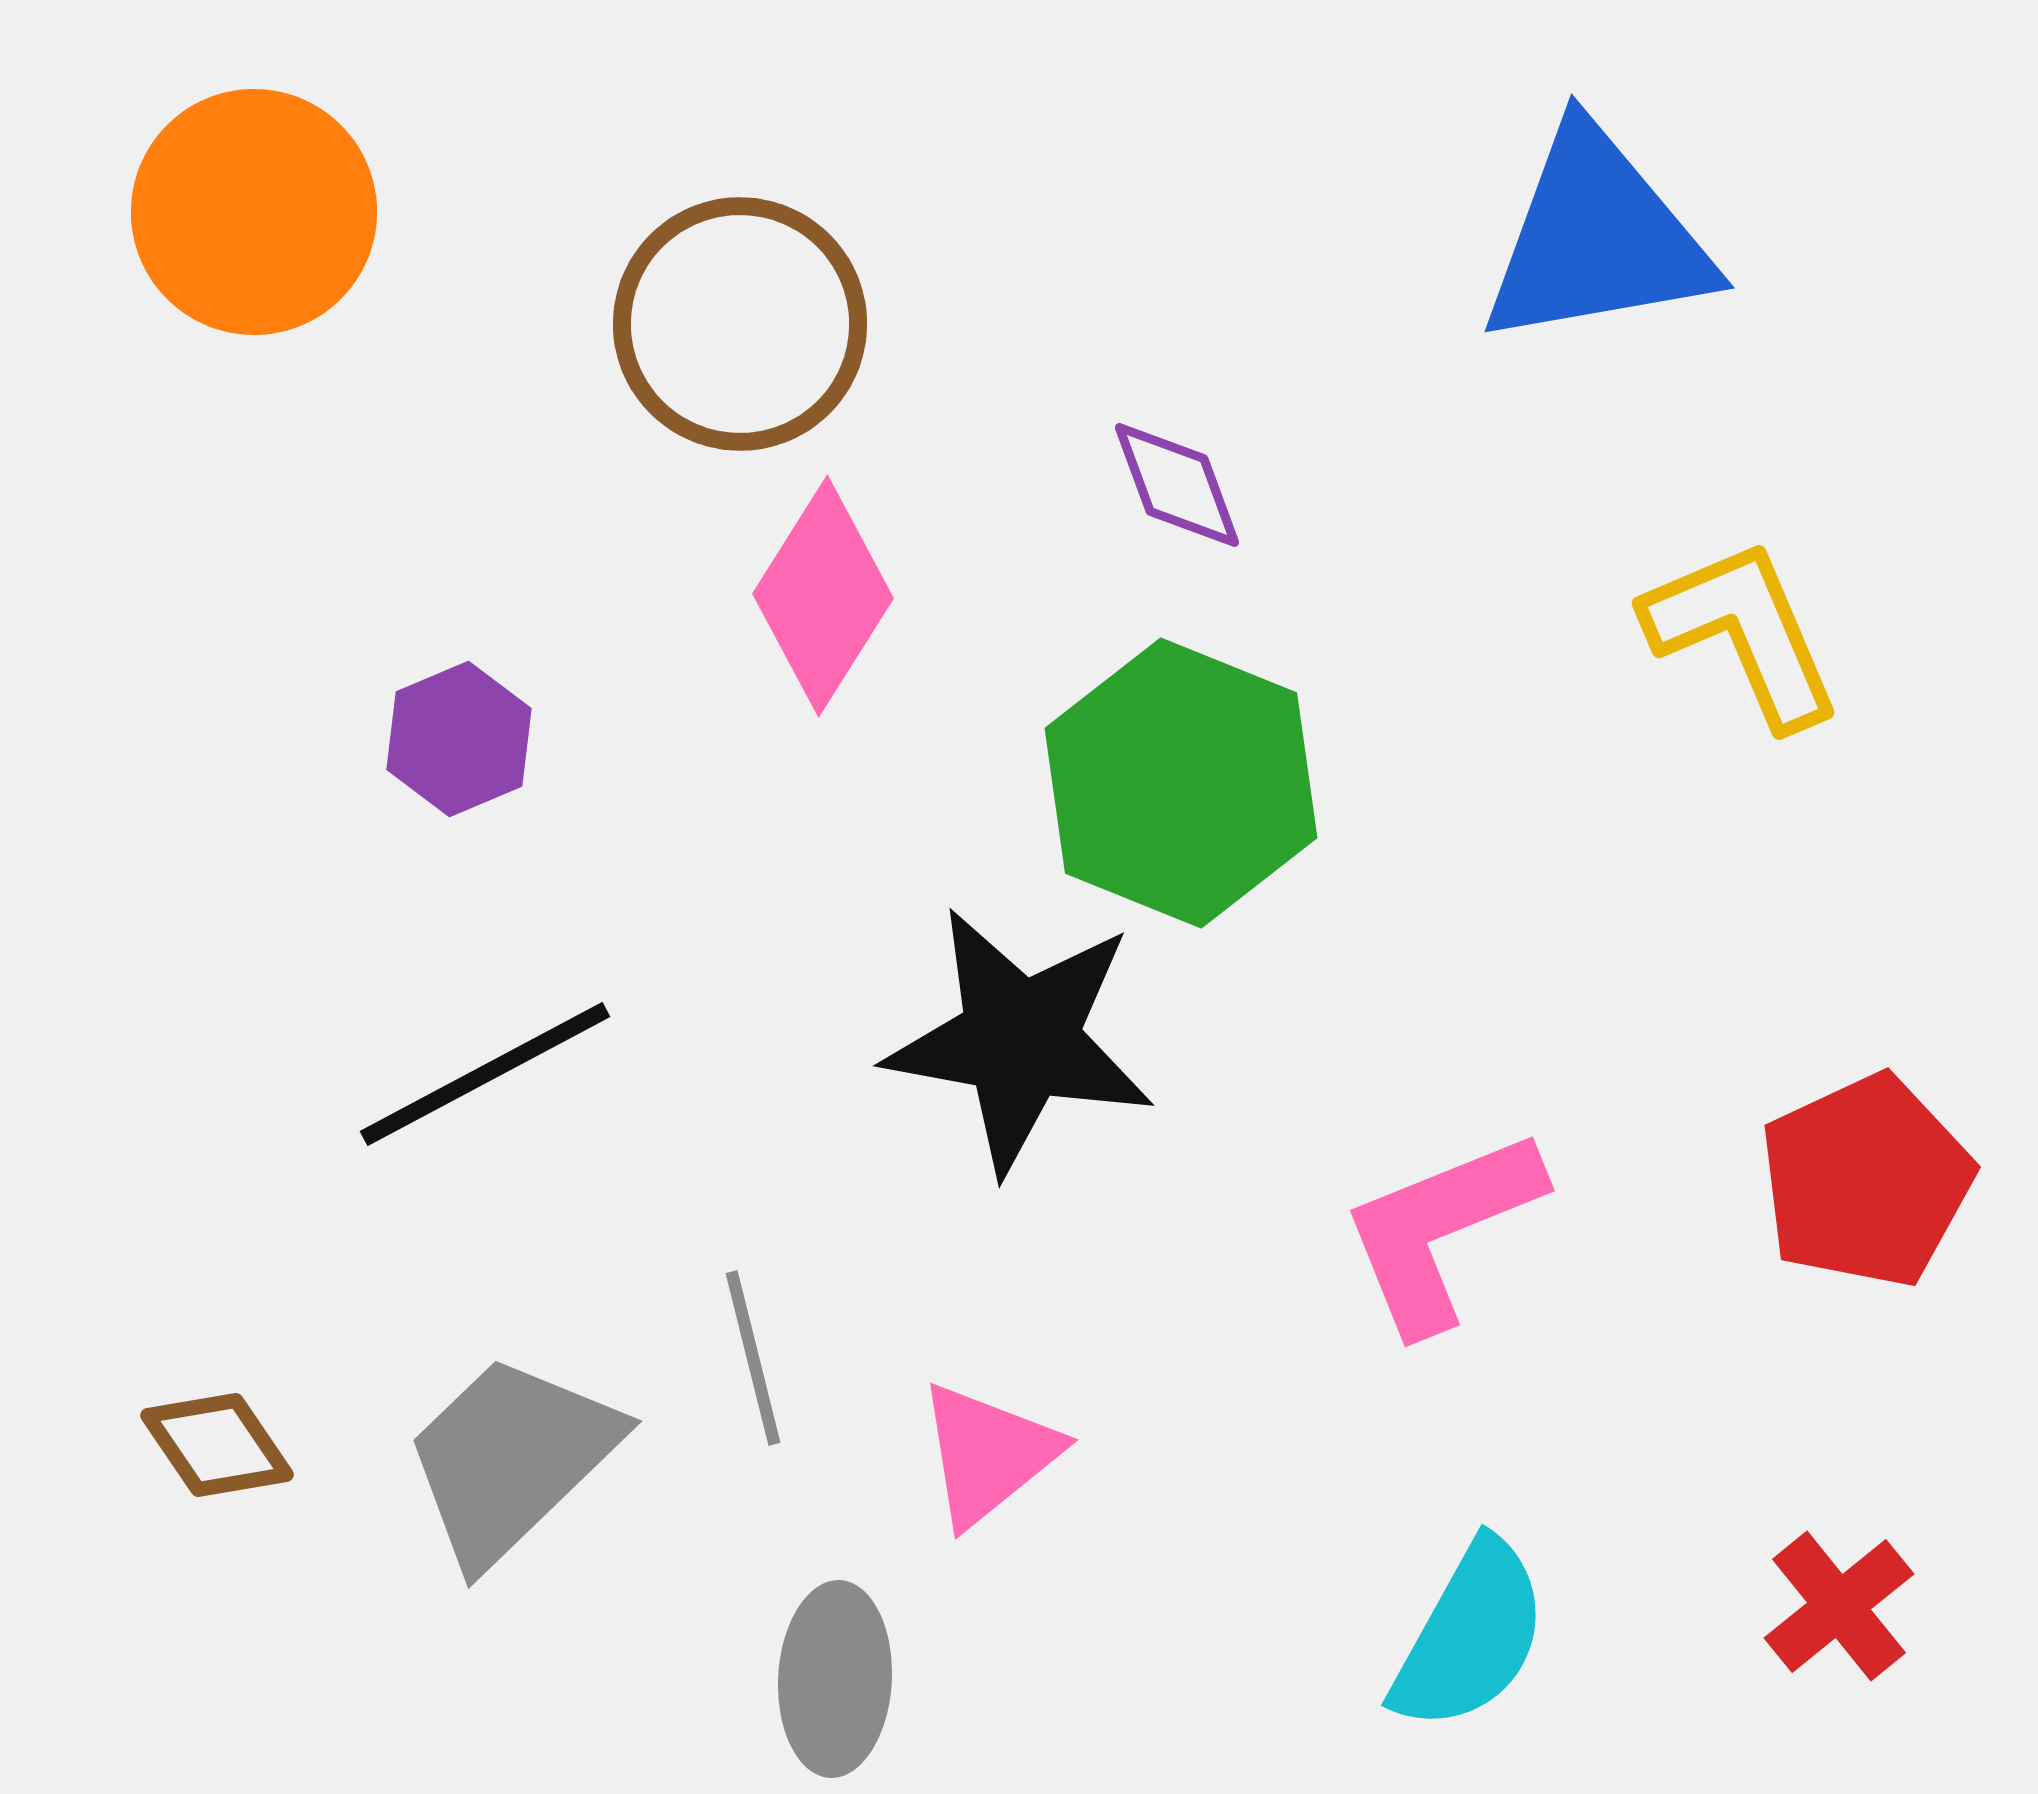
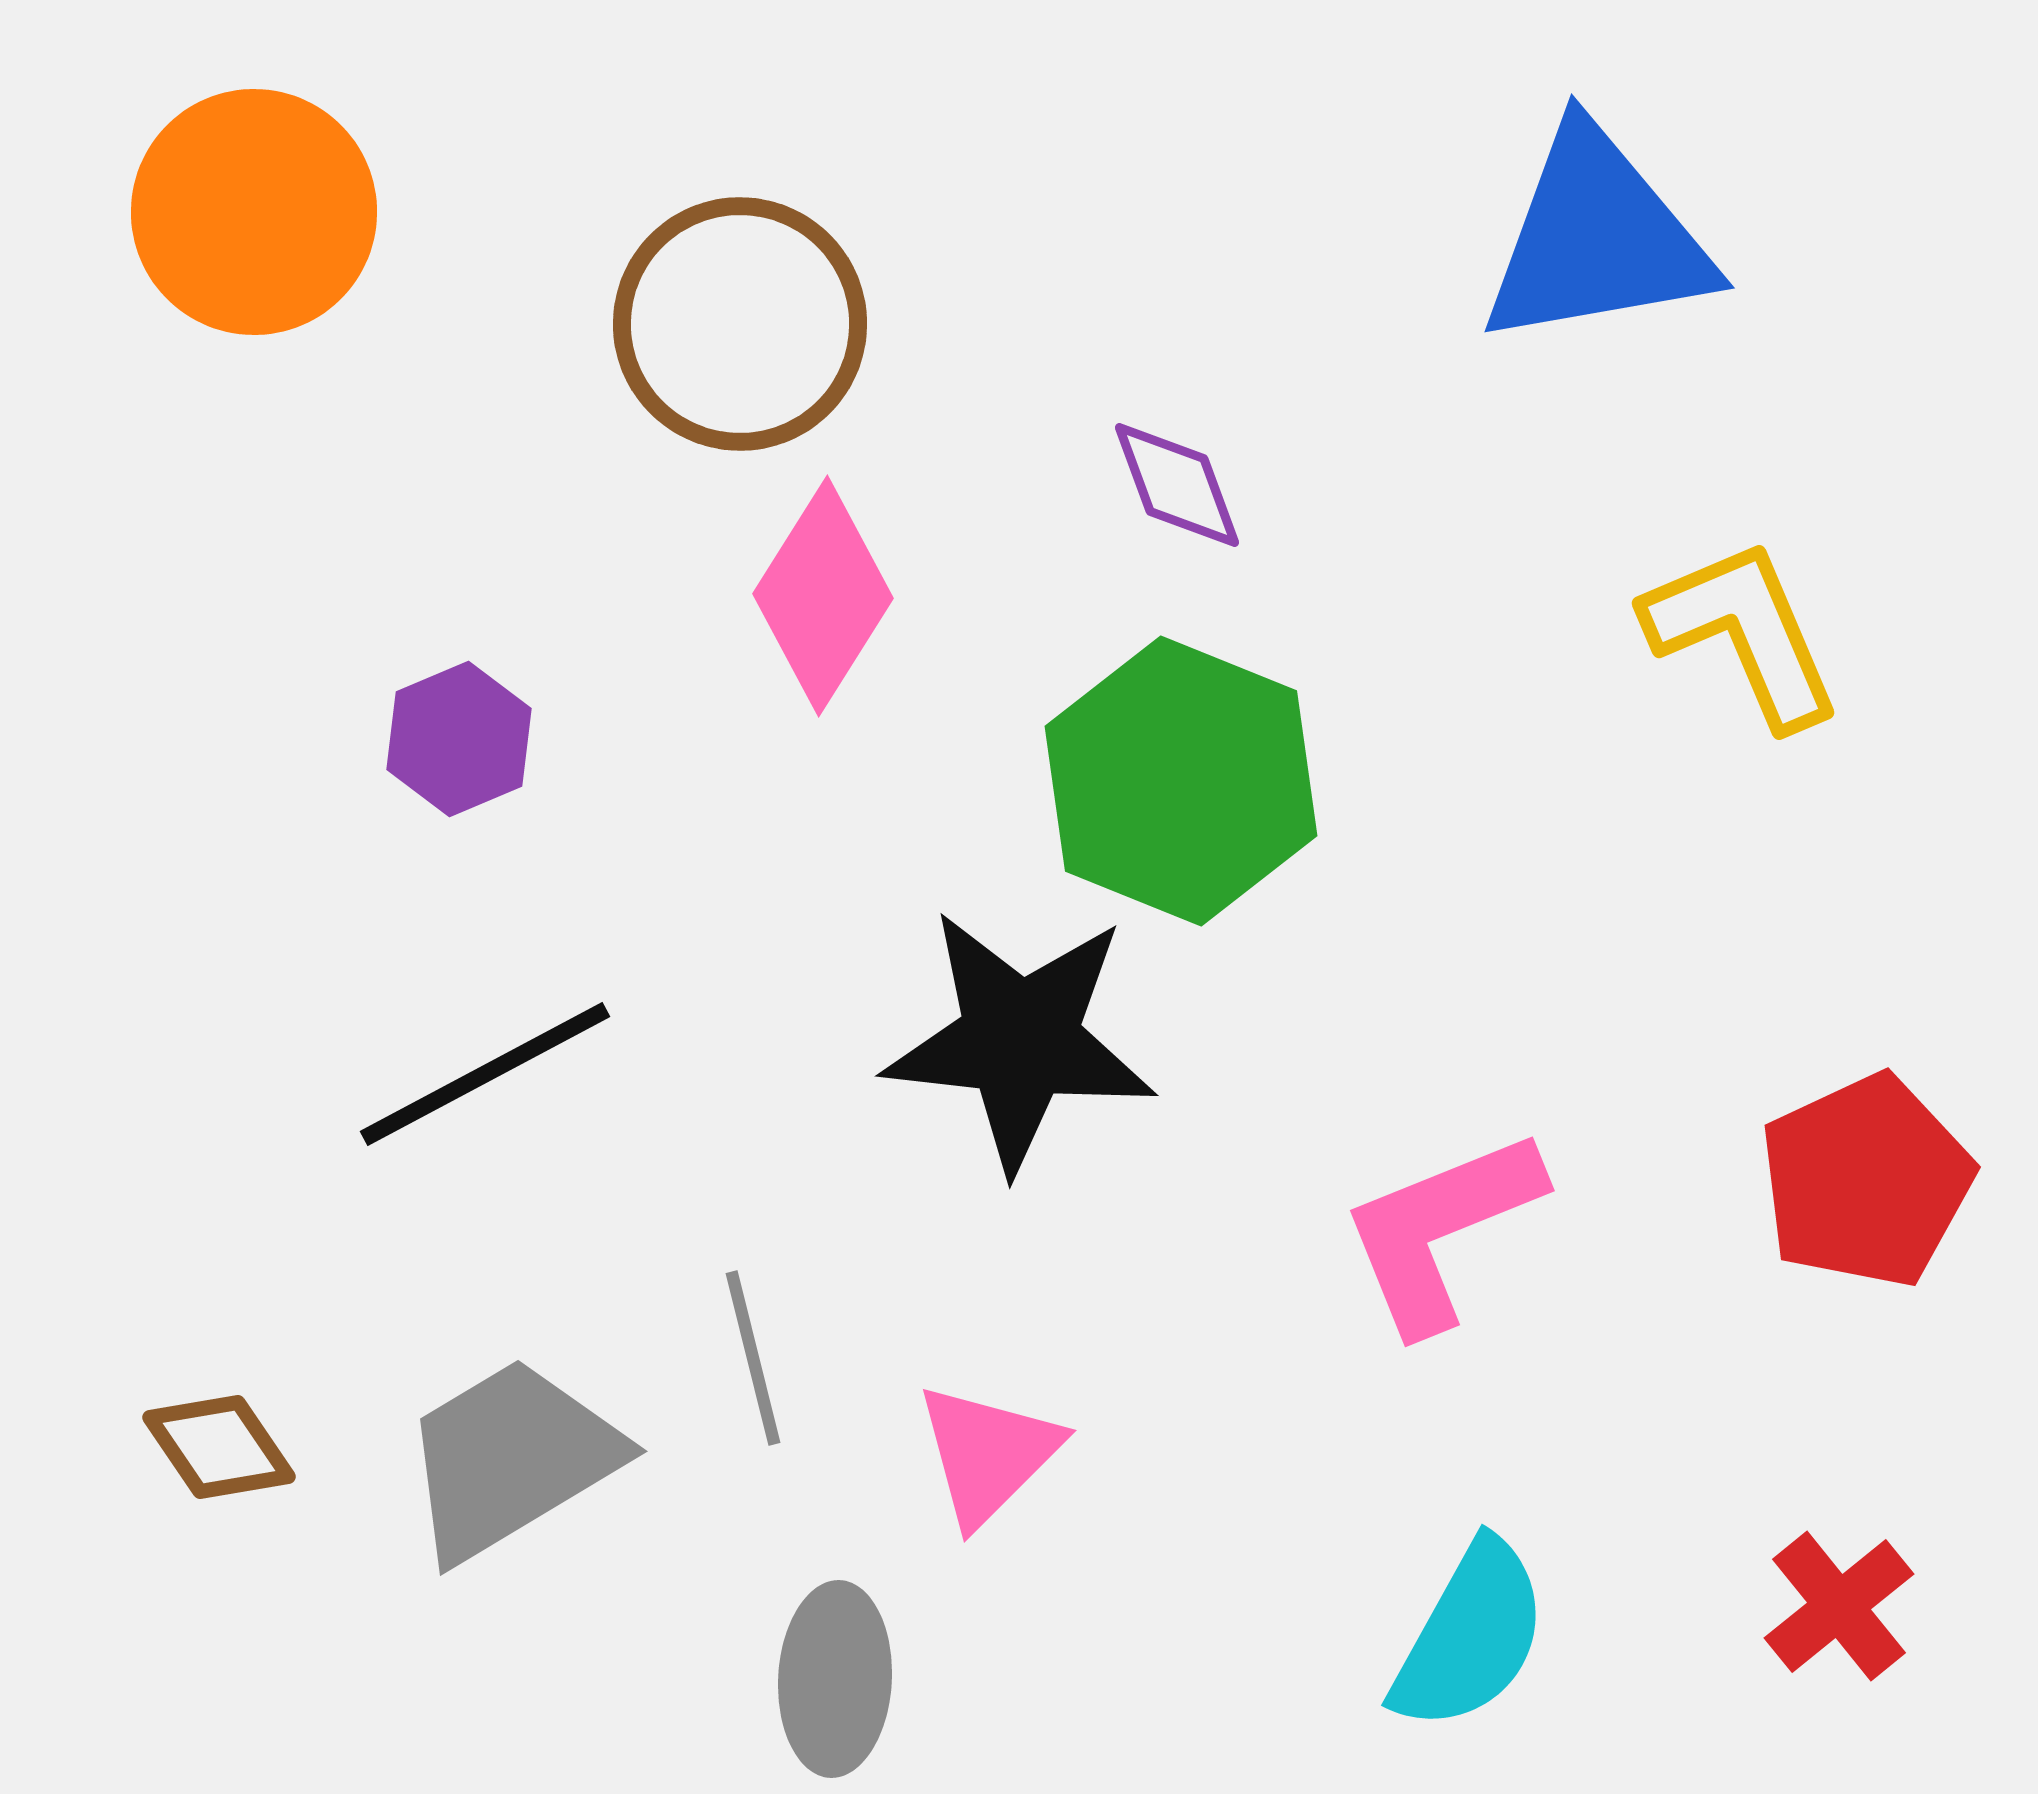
green hexagon: moved 2 px up
black star: rotated 4 degrees counterclockwise
brown diamond: moved 2 px right, 2 px down
pink triangle: rotated 6 degrees counterclockwise
gray trapezoid: rotated 13 degrees clockwise
